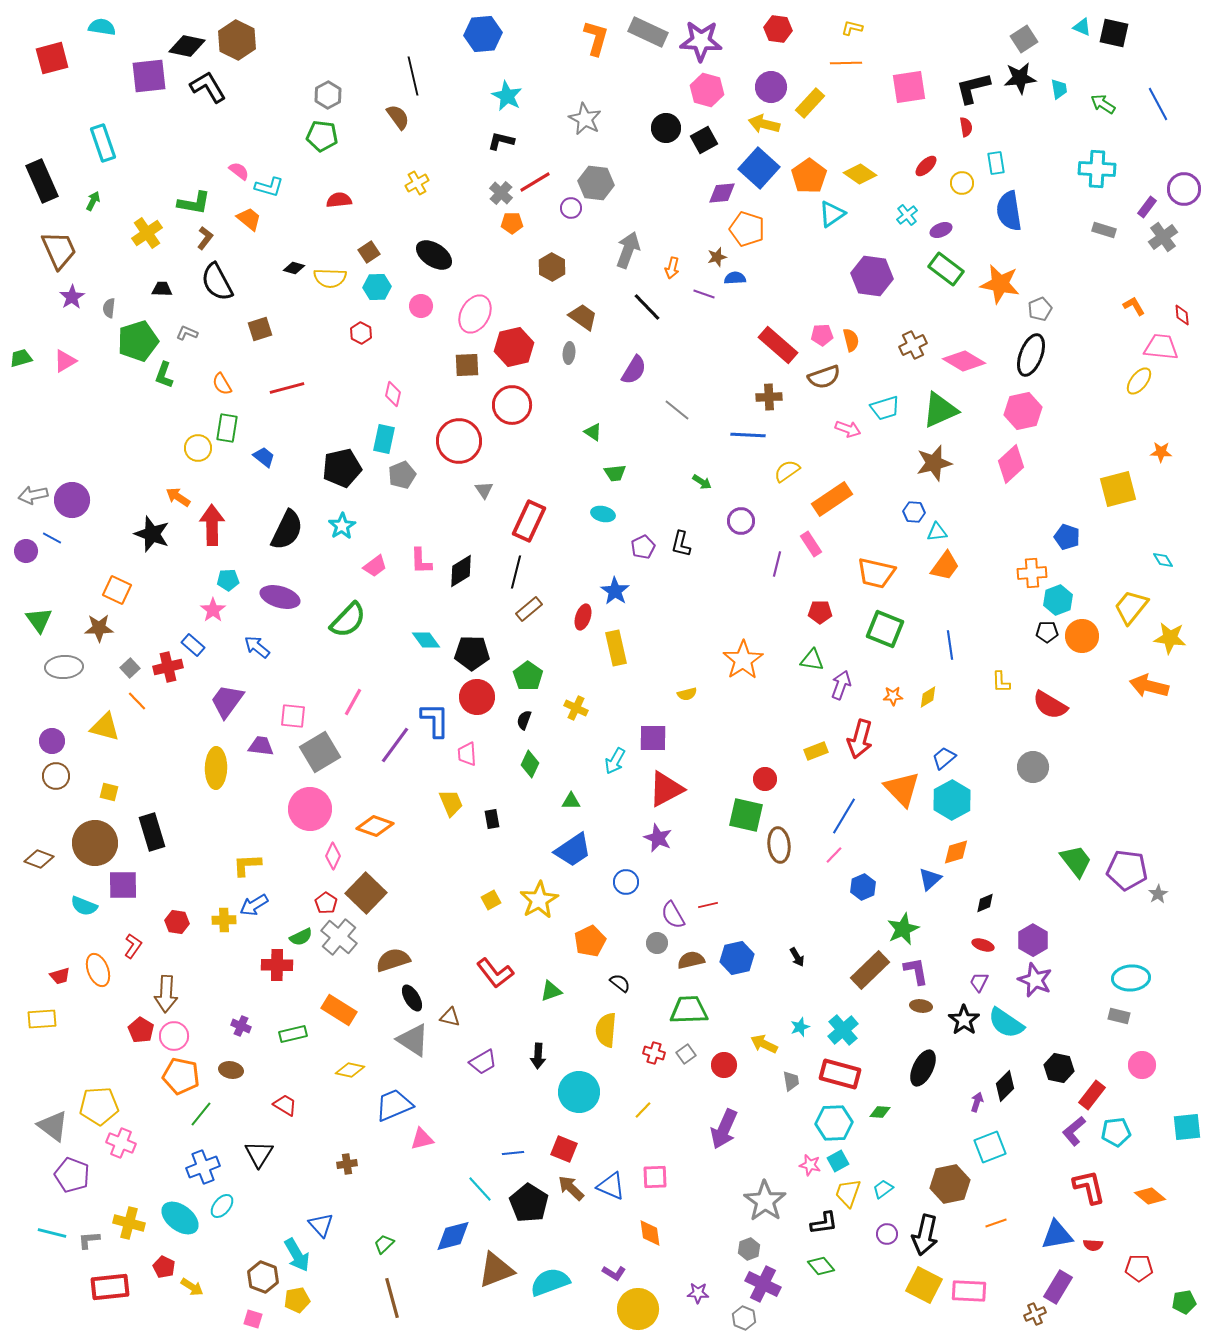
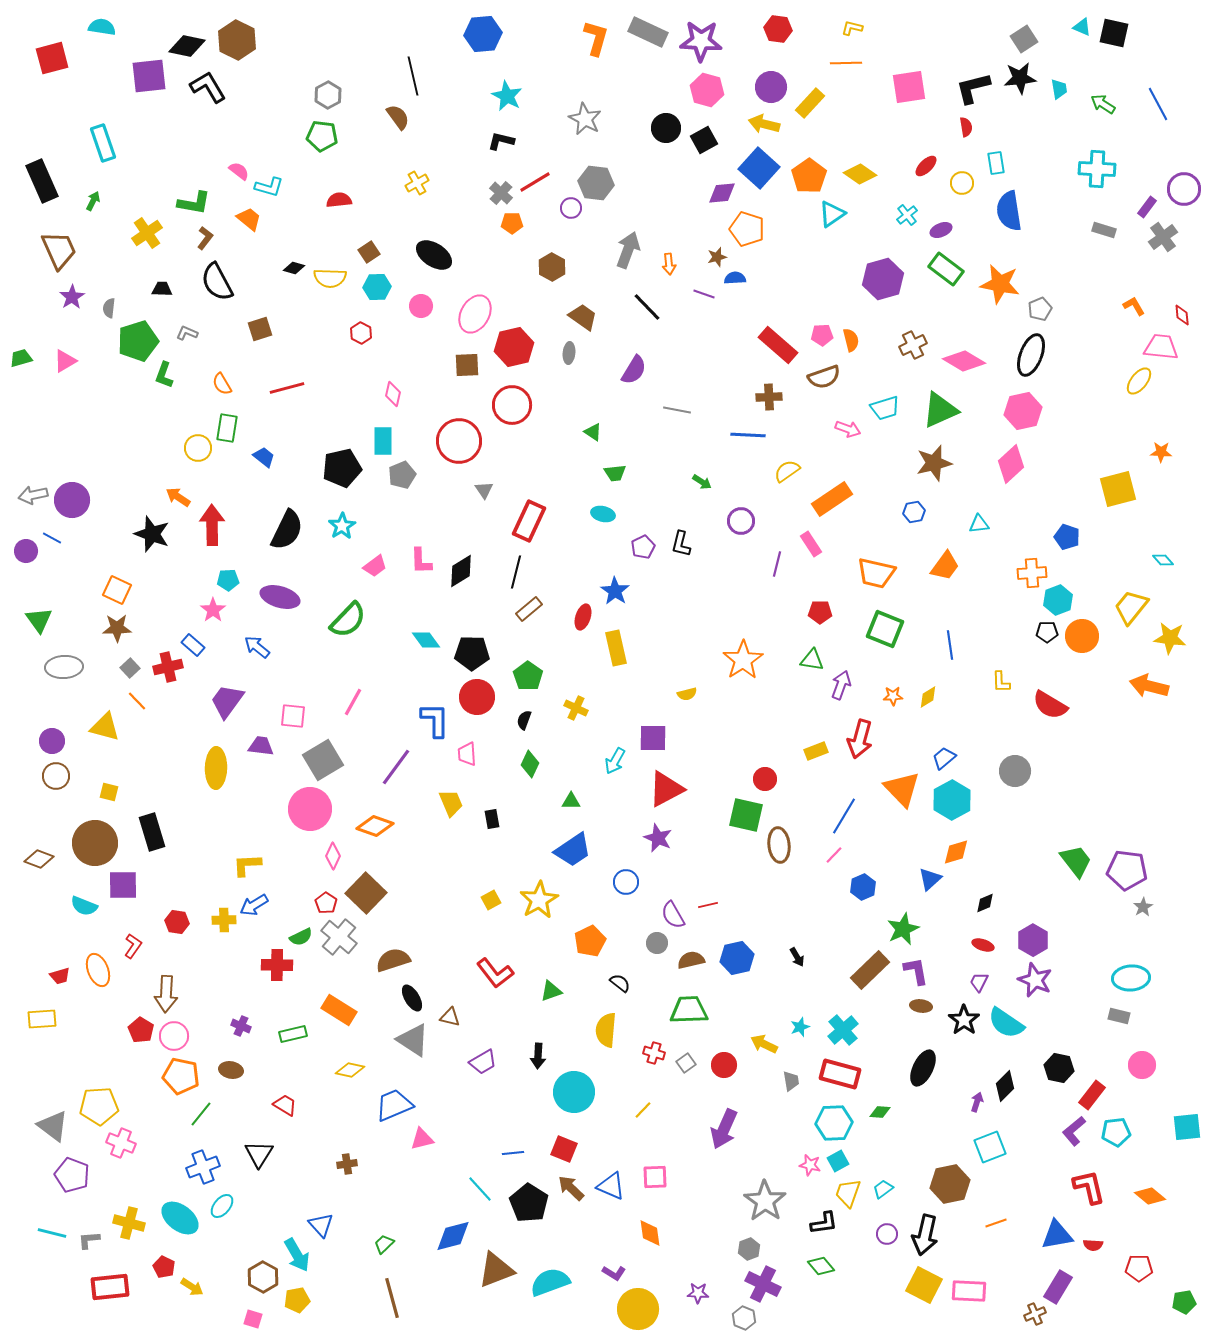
orange arrow at (672, 268): moved 3 px left, 4 px up; rotated 20 degrees counterclockwise
purple hexagon at (872, 276): moved 11 px right, 3 px down; rotated 24 degrees counterclockwise
gray line at (677, 410): rotated 28 degrees counterclockwise
cyan rectangle at (384, 439): moved 1 px left, 2 px down; rotated 12 degrees counterclockwise
blue hexagon at (914, 512): rotated 15 degrees counterclockwise
cyan triangle at (937, 532): moved 42 px right, 8 px up
cyan diamond at (1163, 560): rotated 10 degrees counterclockwise
brown star at (99, 628): moved 18 px right
purple line at (395, 745): moved 1 px right, 22 px down
gray square at (320, 752): moved 3 px right, 8 px down
gray circle at (1033, 767): moved 18 px left, 4 px down
gray star at (1158, 894): moved 15 px left, 13 px down
gray square at (686, 1054): moved 9 px down
cyan circle at (579, 1092): moved 5 px left
brown hexagon at (263, 1277): rotated 8 degrees clockwise
